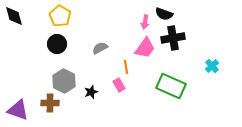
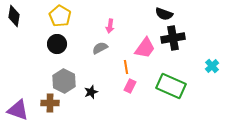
black diamond: rotated 25 degrees clockwise
pink arrow: moved 35 px left, 4 px down
pink rectangle: moved 11 px right, 1 px down; rotated 56 degrees clockwise
